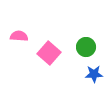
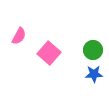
pink semicircle: rotated 114 degrees clockwise
green circle: moved 7 px right, 3 px down
